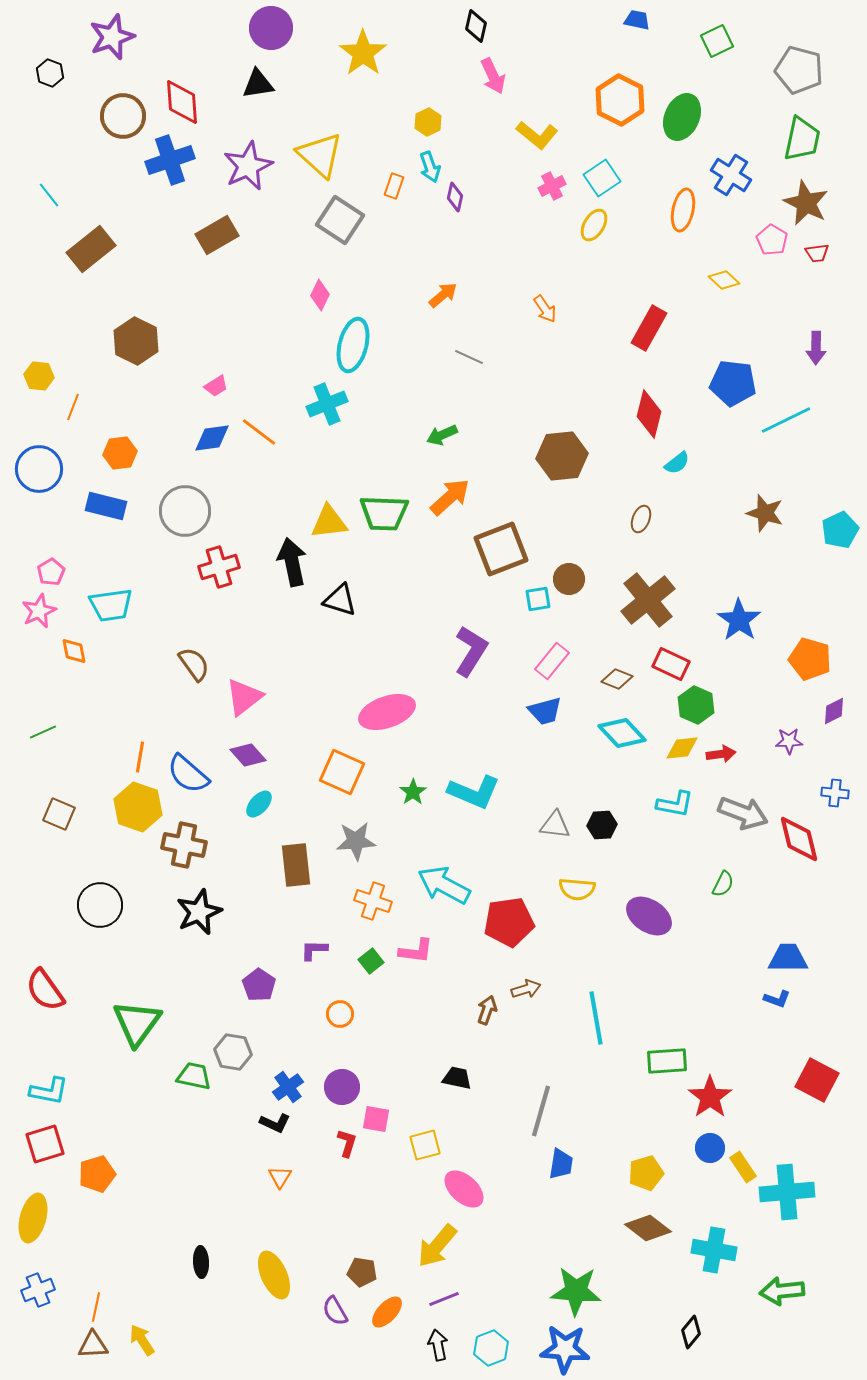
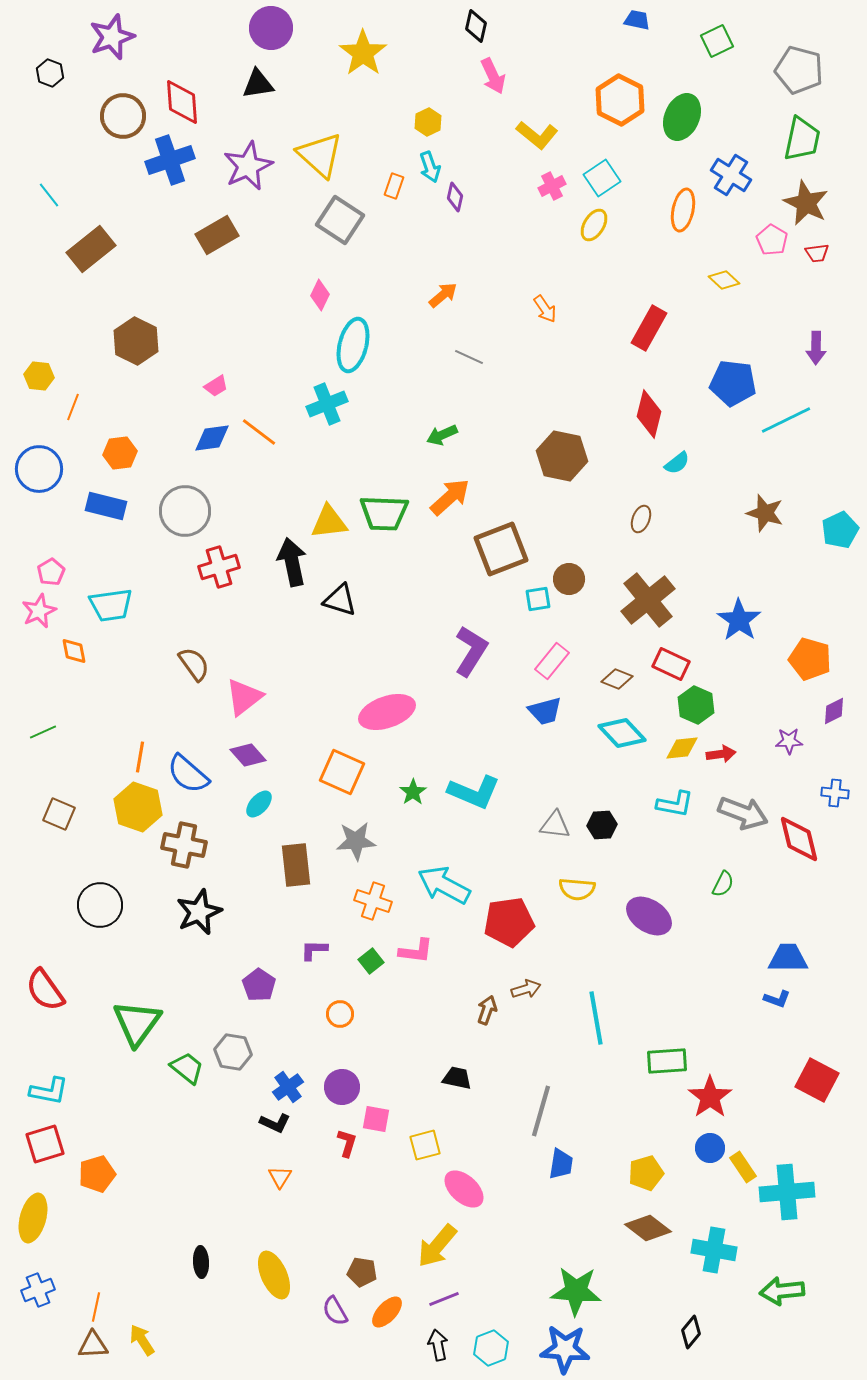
brown hexagon at (562, 456): rotated 18 degrees clockwise
green trapezoid at (194, 1076): moved 7 px left, 8 px up; rotated 27 degrees clockwise
